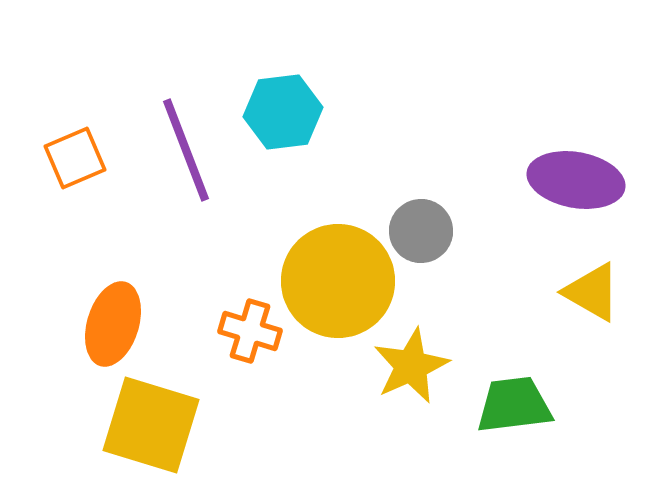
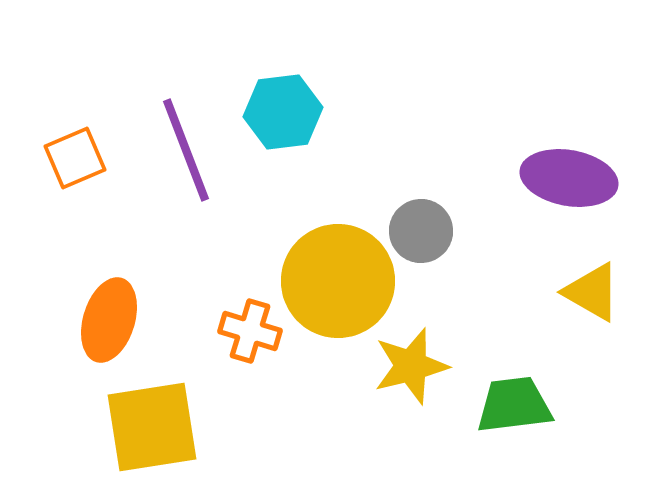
purple ellipse: moved 7 px left, 2 px up
orange ellipse: moved 4 px left, 4 px up
yellow star: rotated 10 degrees clockwise
yellow square: moved 1 px right, 2 px down; rotated 26 degrees counterclockwise
